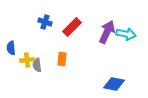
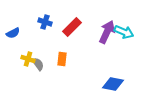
cyan arrow: moved 2 px left, 2 px up; rotated 12 degrees clockwise
blue semicircle: moved 2 px right, 15 px up; rotated 112 degrees counterclockwise
yellow cross: moved 1 px right, 1 px up; rotated 24 degrees clockwise
gray semicircle: moved 1 px right, 1 px up; rotated 152 degrees clockwise
blue diamond: moved 1 px left
